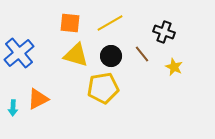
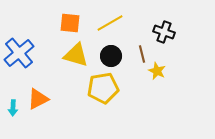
brown line: rotated 24 degrees clockwise
yellow star: moved 17 px left, 4 px down
